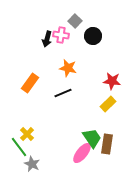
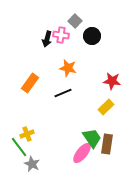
black circle: moved 1 px left
yellow rectangle: moved 2 px left, 3 px down
yellow cross: rotated 24 degrees clockwise
